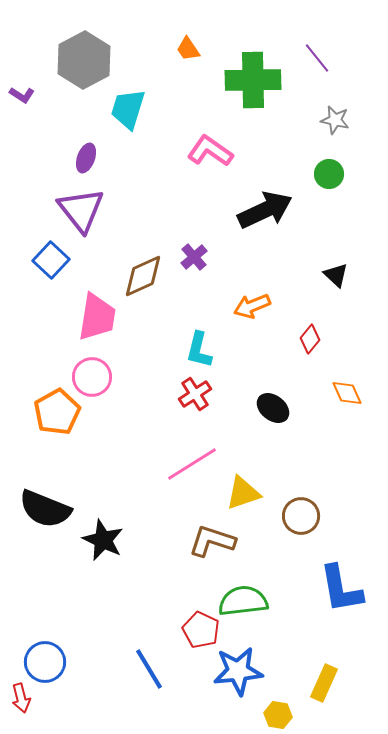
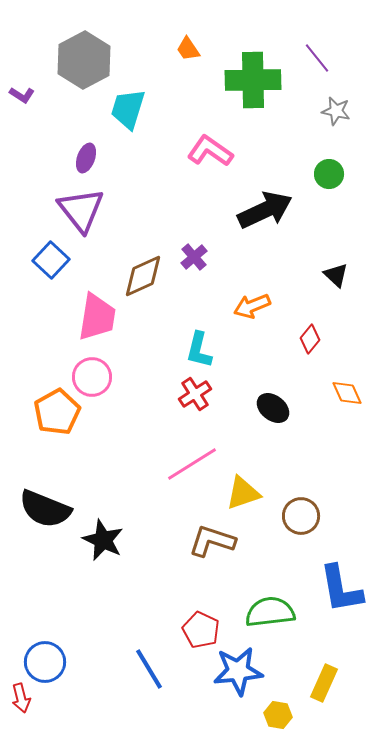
gray star: moved 1 px right, 9 px up
green semicircle: moved 27 px right, 11 px down
